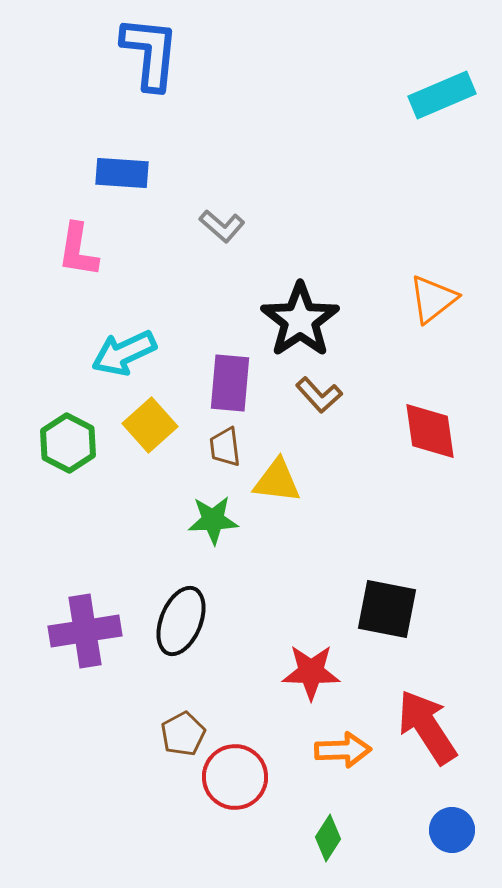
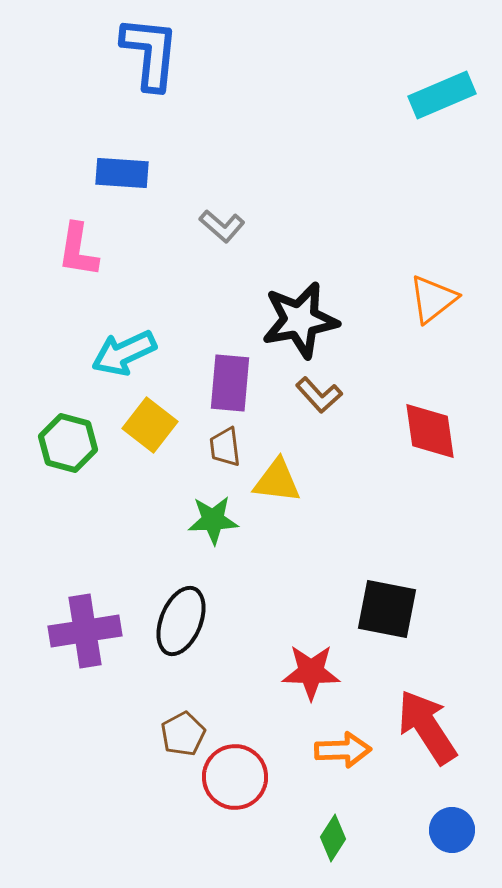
black star: rotated 24 degrees clockwise
yellow square: rotated 10 degrees counterclockwise
green hexagon: rotated 12 degrees counterclockwise
green diamond: moved 5 px right
